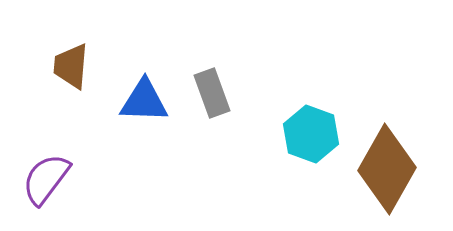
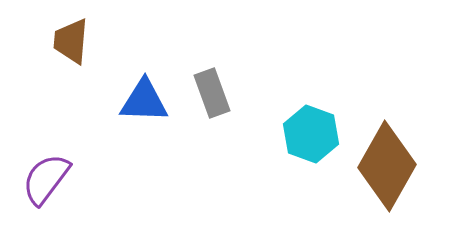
brown trapezoid: moved 25 px up
brown diamond: moved 3 px up
